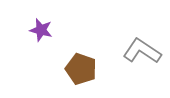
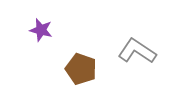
gray L-shape: moved 5 px left
